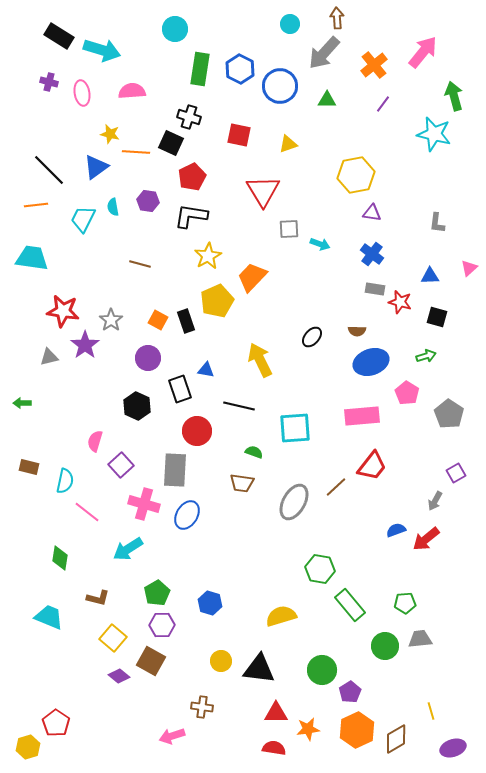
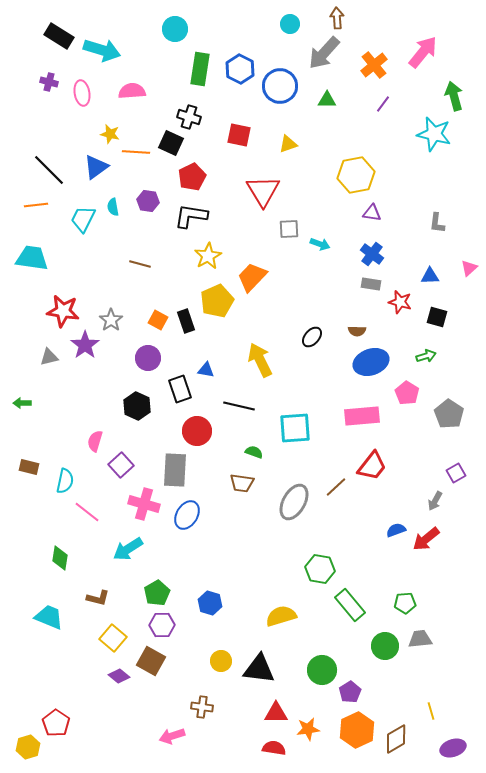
gray rectangle at (375, 289): moved 4 px left, 5 px up
